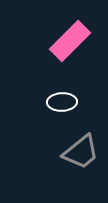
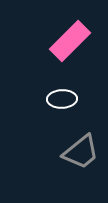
white ellipse: moved 3 px up
